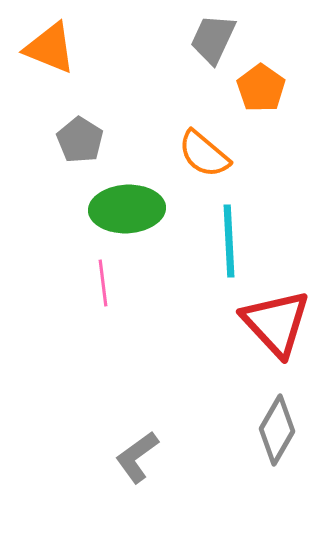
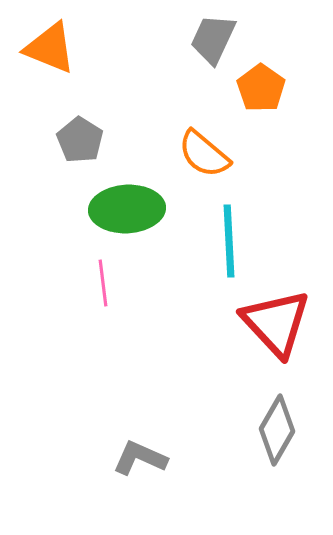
gray L-shape: moved 3 px right, 1 px down; rotated 60 degrees clockwise
